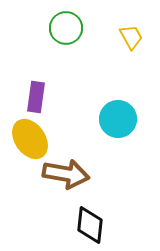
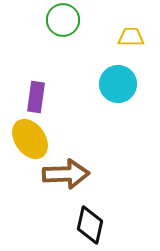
green circle: moved 3 px left, 8 px up
yellow trapezoid: rotated 60 degrees counterclockwise
cyan circle: moved 35 px up
brown arrow: rotated 12 degrees counterclockwise
black diamond: rotated 6 degrees clockwise
